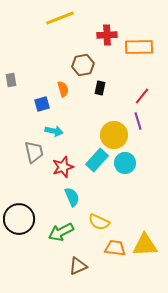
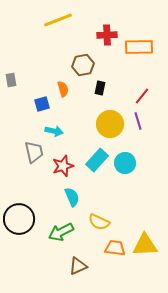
yellow line: moved 2 px left, 2 px down
yellow circle: moved 4 px left, 11 px up
red star: moved 1 px up
